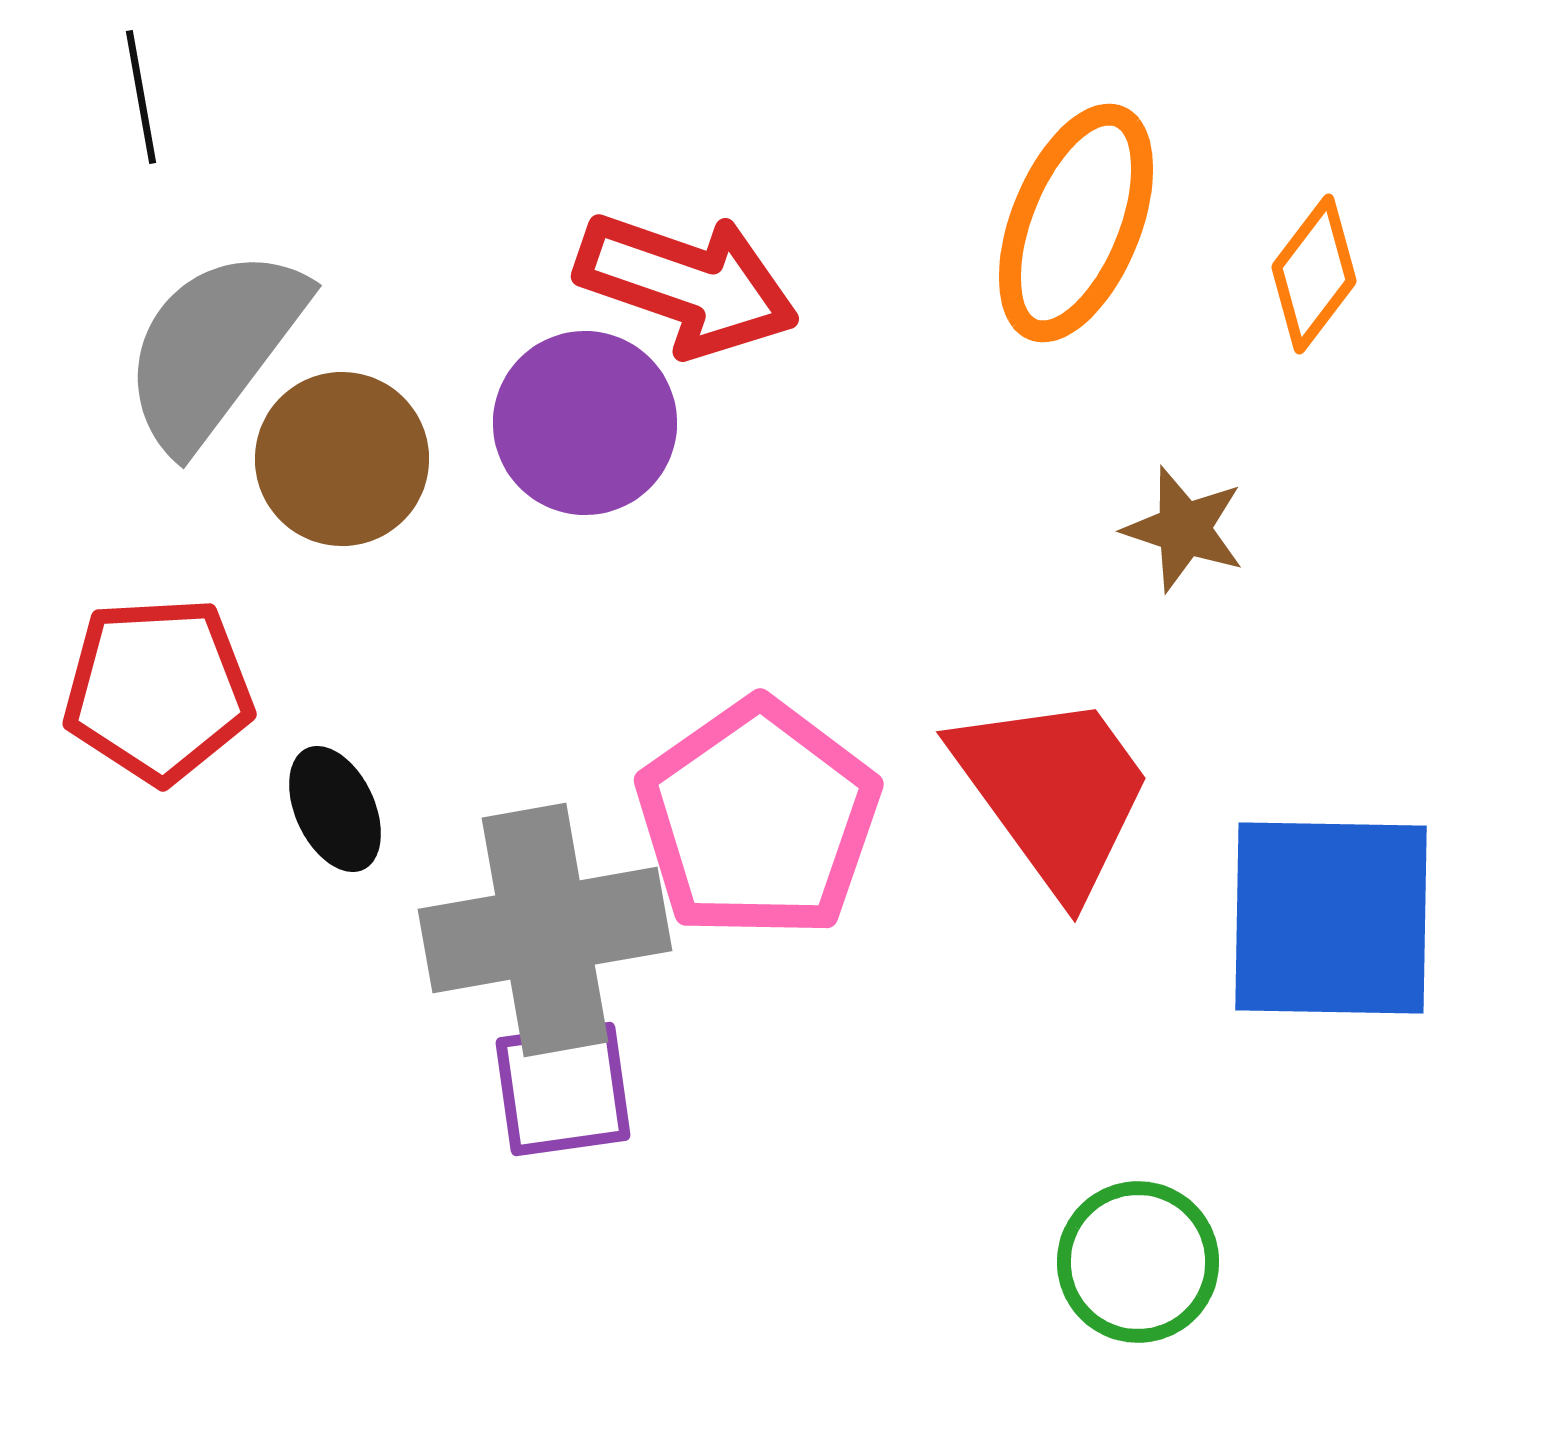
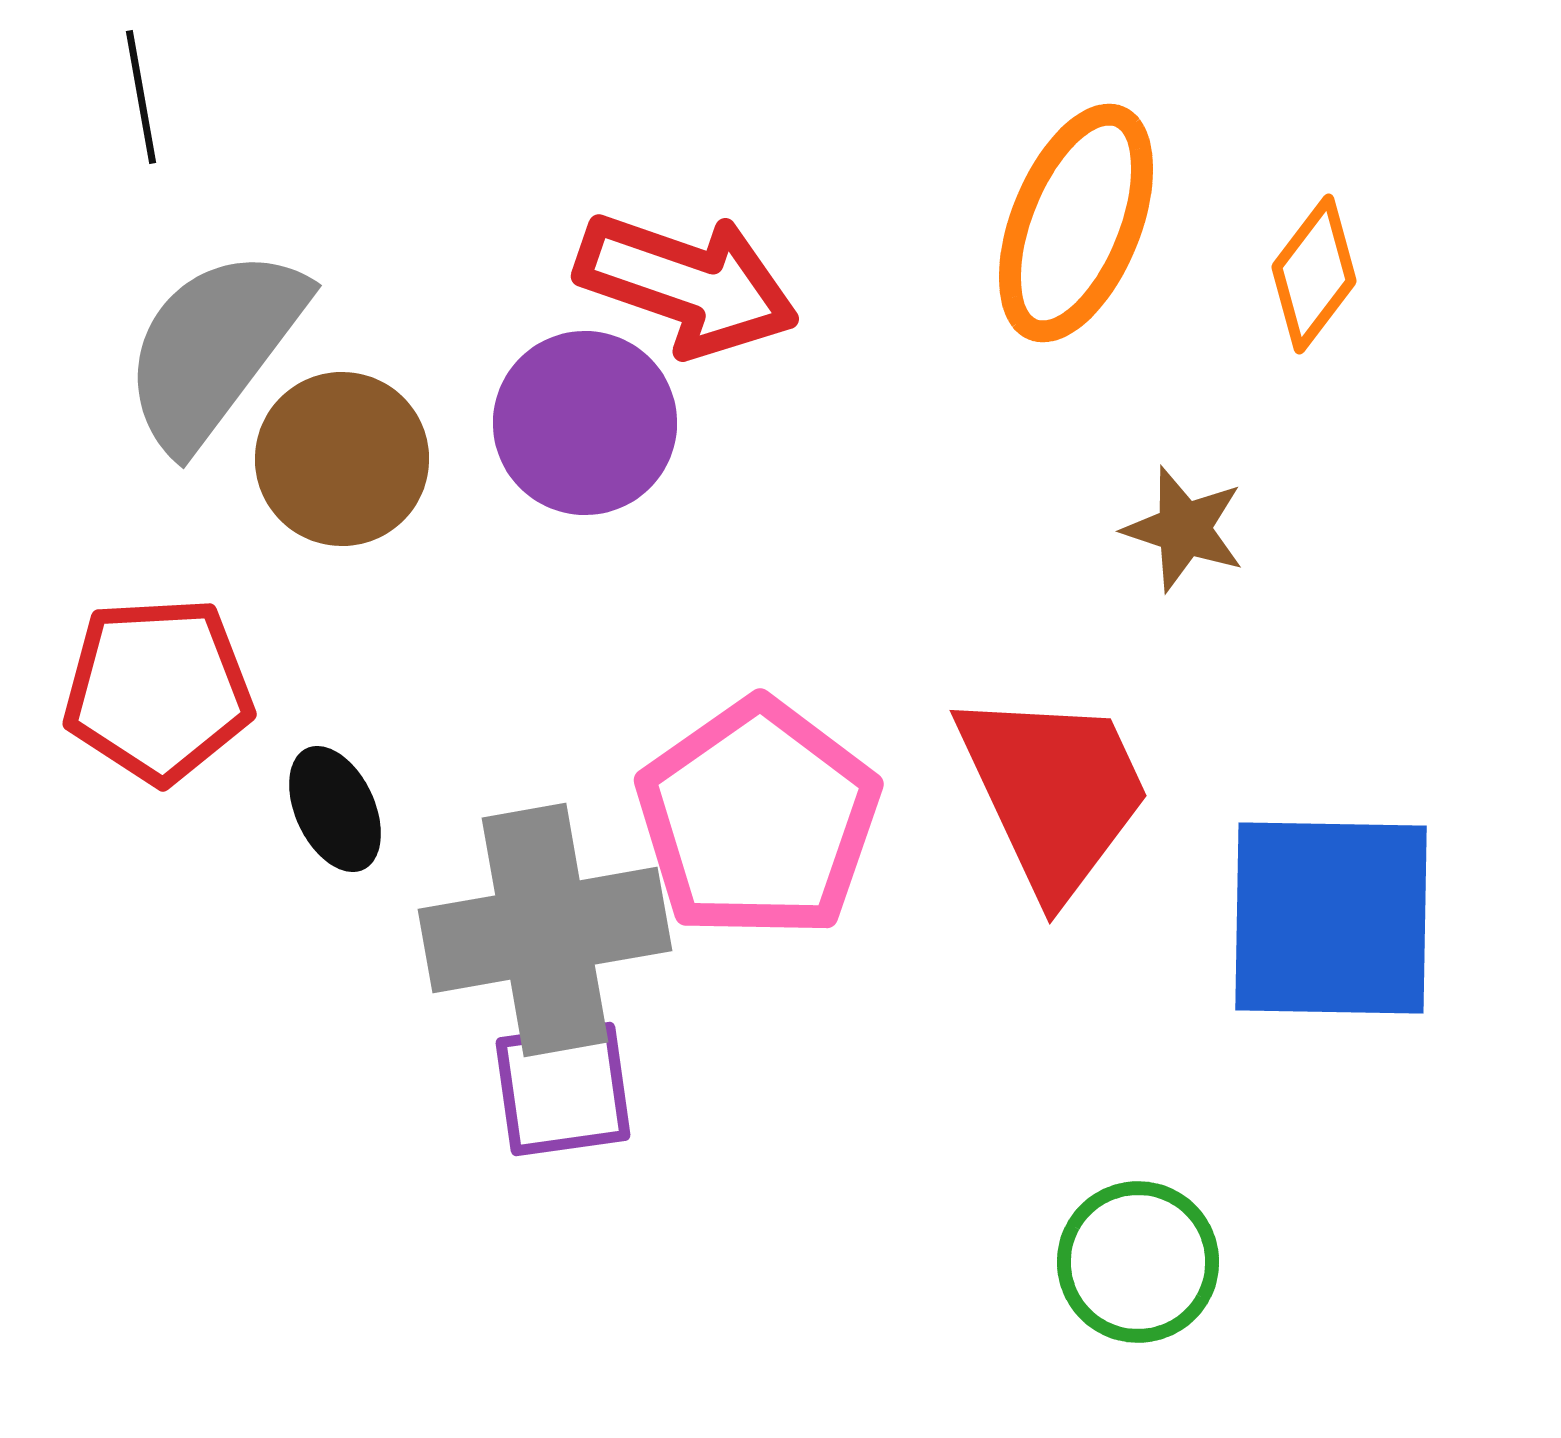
red trapezoid: rotated 11 degrees clockwise
